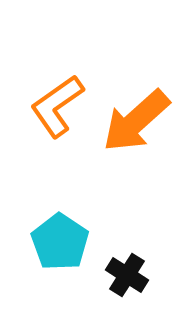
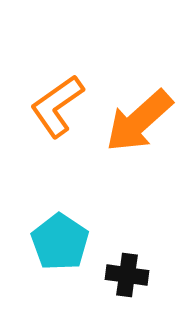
orange arrow: moved 3 px right
black cross: rotated 24 degrees counterclockwise
